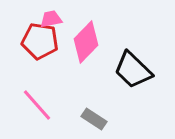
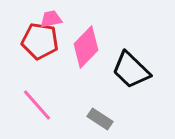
pink diamond: moved 5 px down
black trapezoid: moved 2 px left
gray rectangle: moved 6 px right
